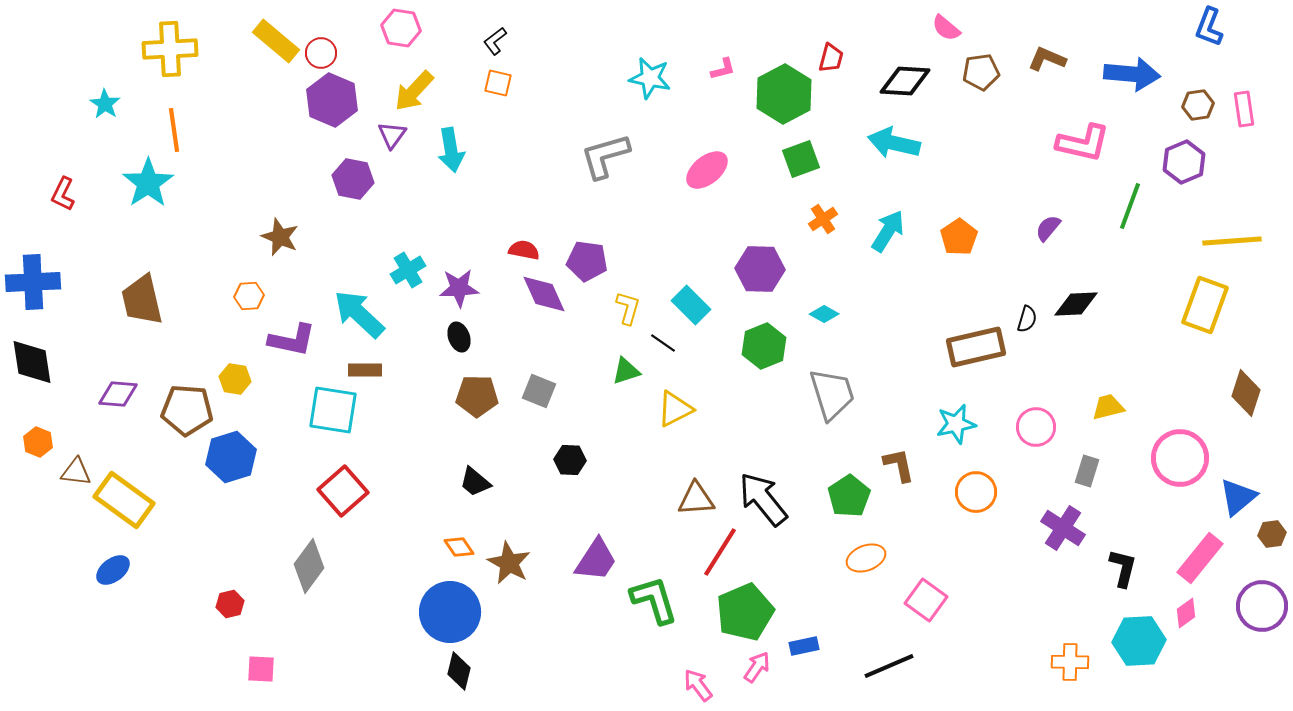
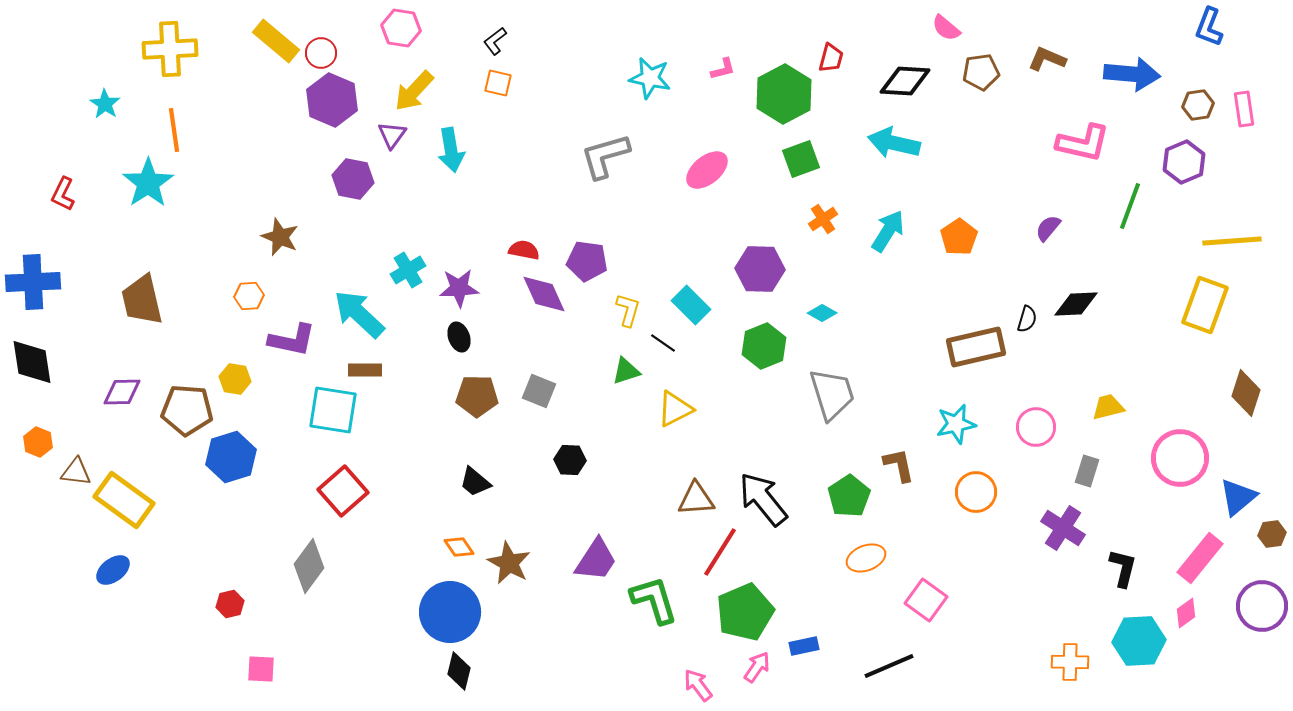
yellow L-shape at (628, 308): moved 2 px down
cyan diamond at (824, 314): moved 2 px left, 1 px up
purple diamond at (118, 394): moved 4 px right, 2 px up; rotated 6 degrees counterclockwise
